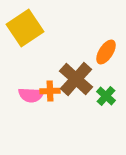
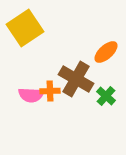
orange ellipse: rotated 15 degrees clockwise
brown cross: rotated 12 degrees counterclockwise
